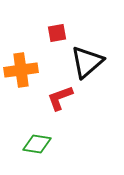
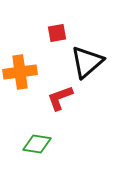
orange cross: moved 1 px left, 2 px down
